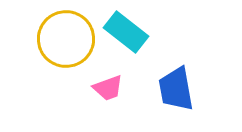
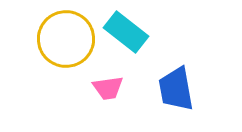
pink trapezoid: rotated 12 degrees clockwise
